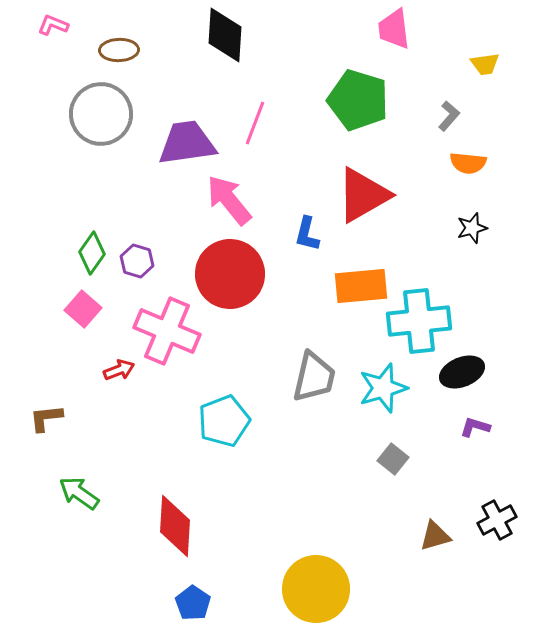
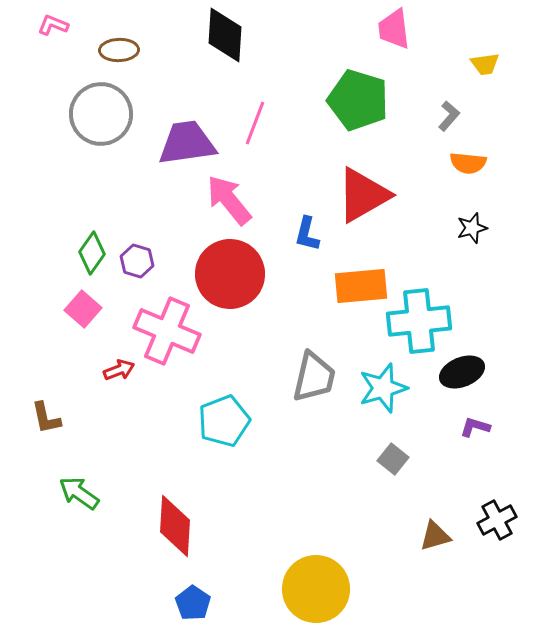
brown L-shape: rotated 96 degrees counterclockwise
